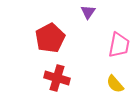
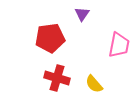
purple triangle: moved 6 px left, 2 px down
red pentagon: rotated 20 degrees clockwise
yellow semicircle: moved 21 px left
